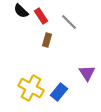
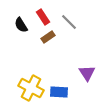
black semicircle: moved 14 px down; rotated 14 degrees clockwise
red rectangle: moved 2 px right, 1 px down
brown rectangle: moved 1 px right, 3 px up; rotated 40 degrees clockwise
blue rectangle: rotated 54 degrees clockwise
